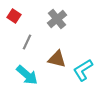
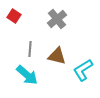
gray line: moved 3 px right, 7 px down; rotated 21 degrees counterclockwise
brown triangle: moved 3 px up
